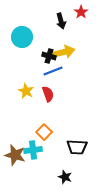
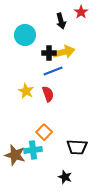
cyan circle: moved 3 px right, 2 px up
black cross: moved 3 px up; rotated 16 degrees counterclockwise
